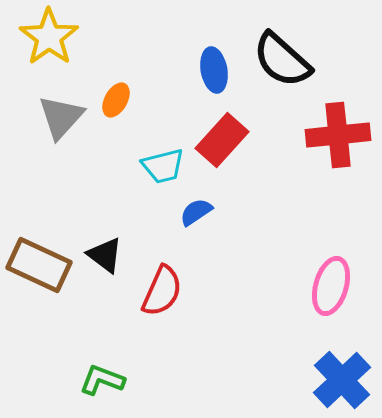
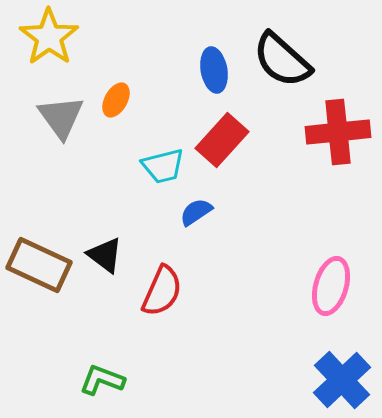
gray triangle: rotated 18 degrees counterclockwise
red cross: moved 3 px up
